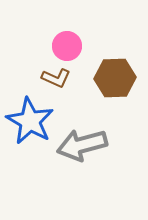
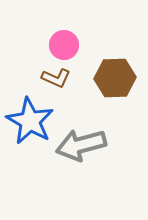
pink circle: moved 3 px left, 1 px up
gray arrow: moved 1 px left
